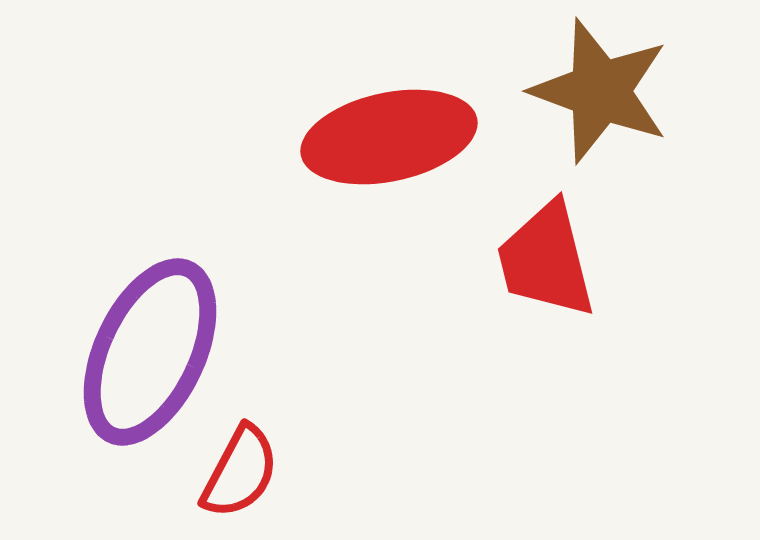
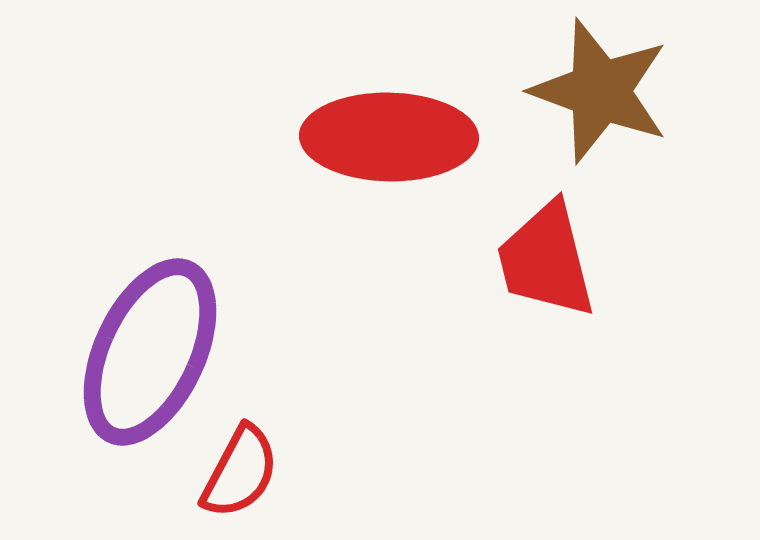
red ellipse: rotated 13 degrees clockwise
